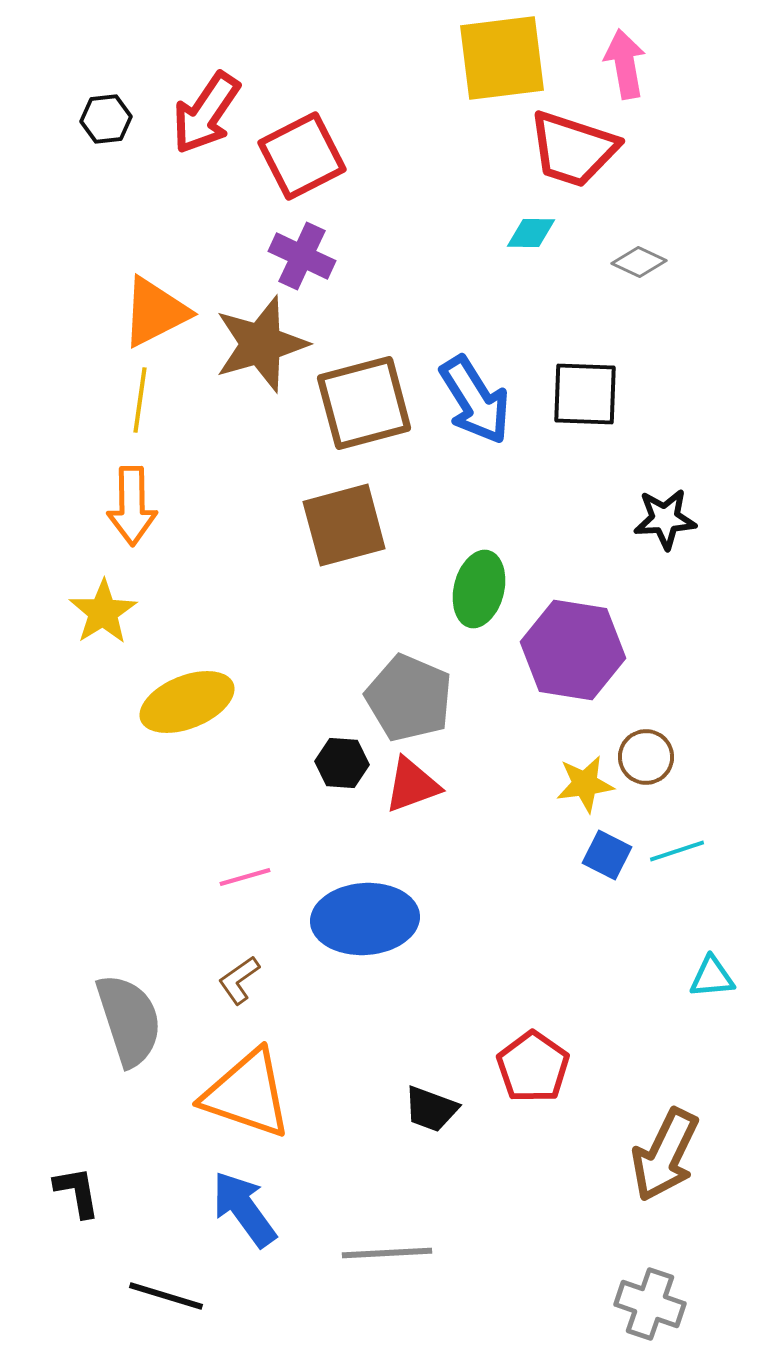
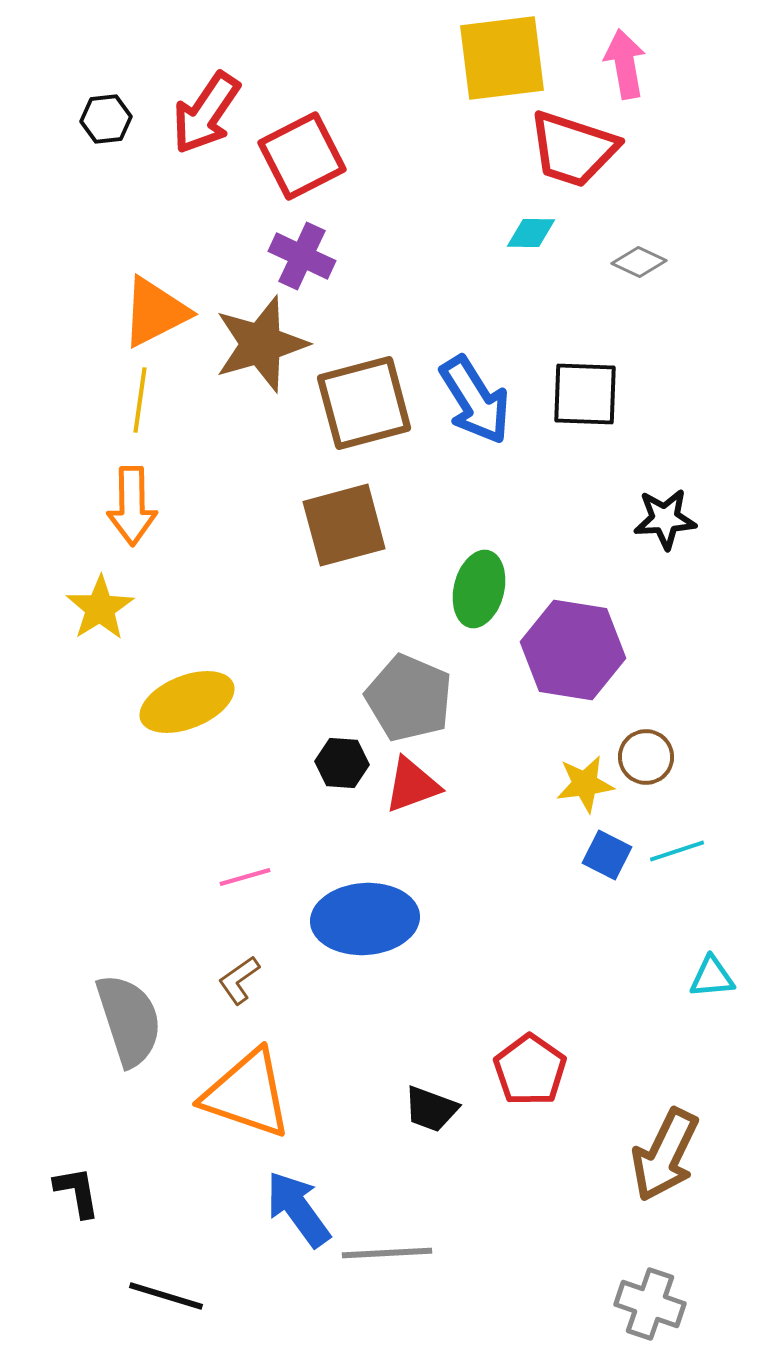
yellow star at (103, 612): moved 3 px left, 4 px up
red pentagon at (533, 1067): moved 3 px left, 3 px down
blue arrow at (244, 1209): moved 54 px right
